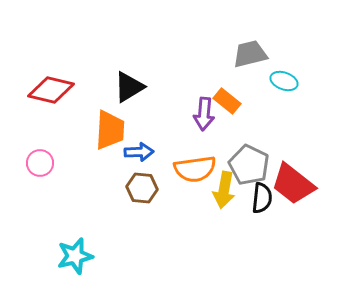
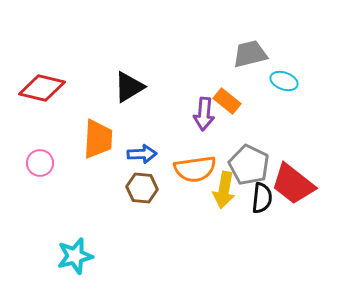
red diamond: moved 9 px left, 2 px up
orange trapezoid: moved 12 px left, 9 px down
blue arrow: moved 3 px right, 2 px down
